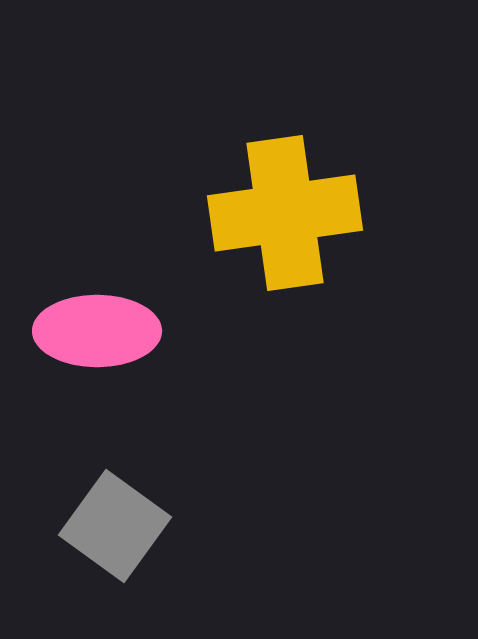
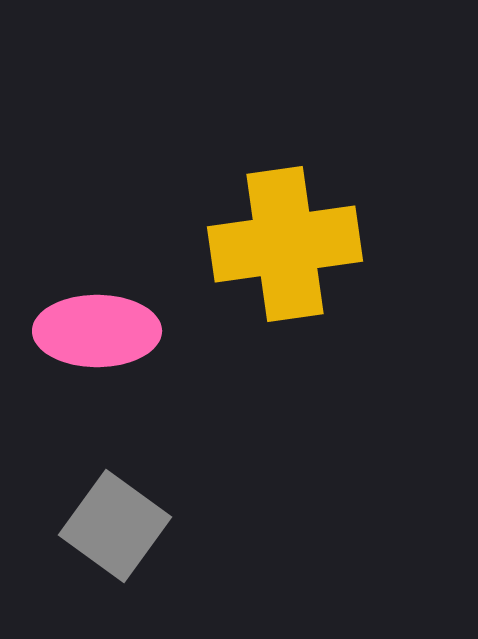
yellow cross: moved 31 px down
